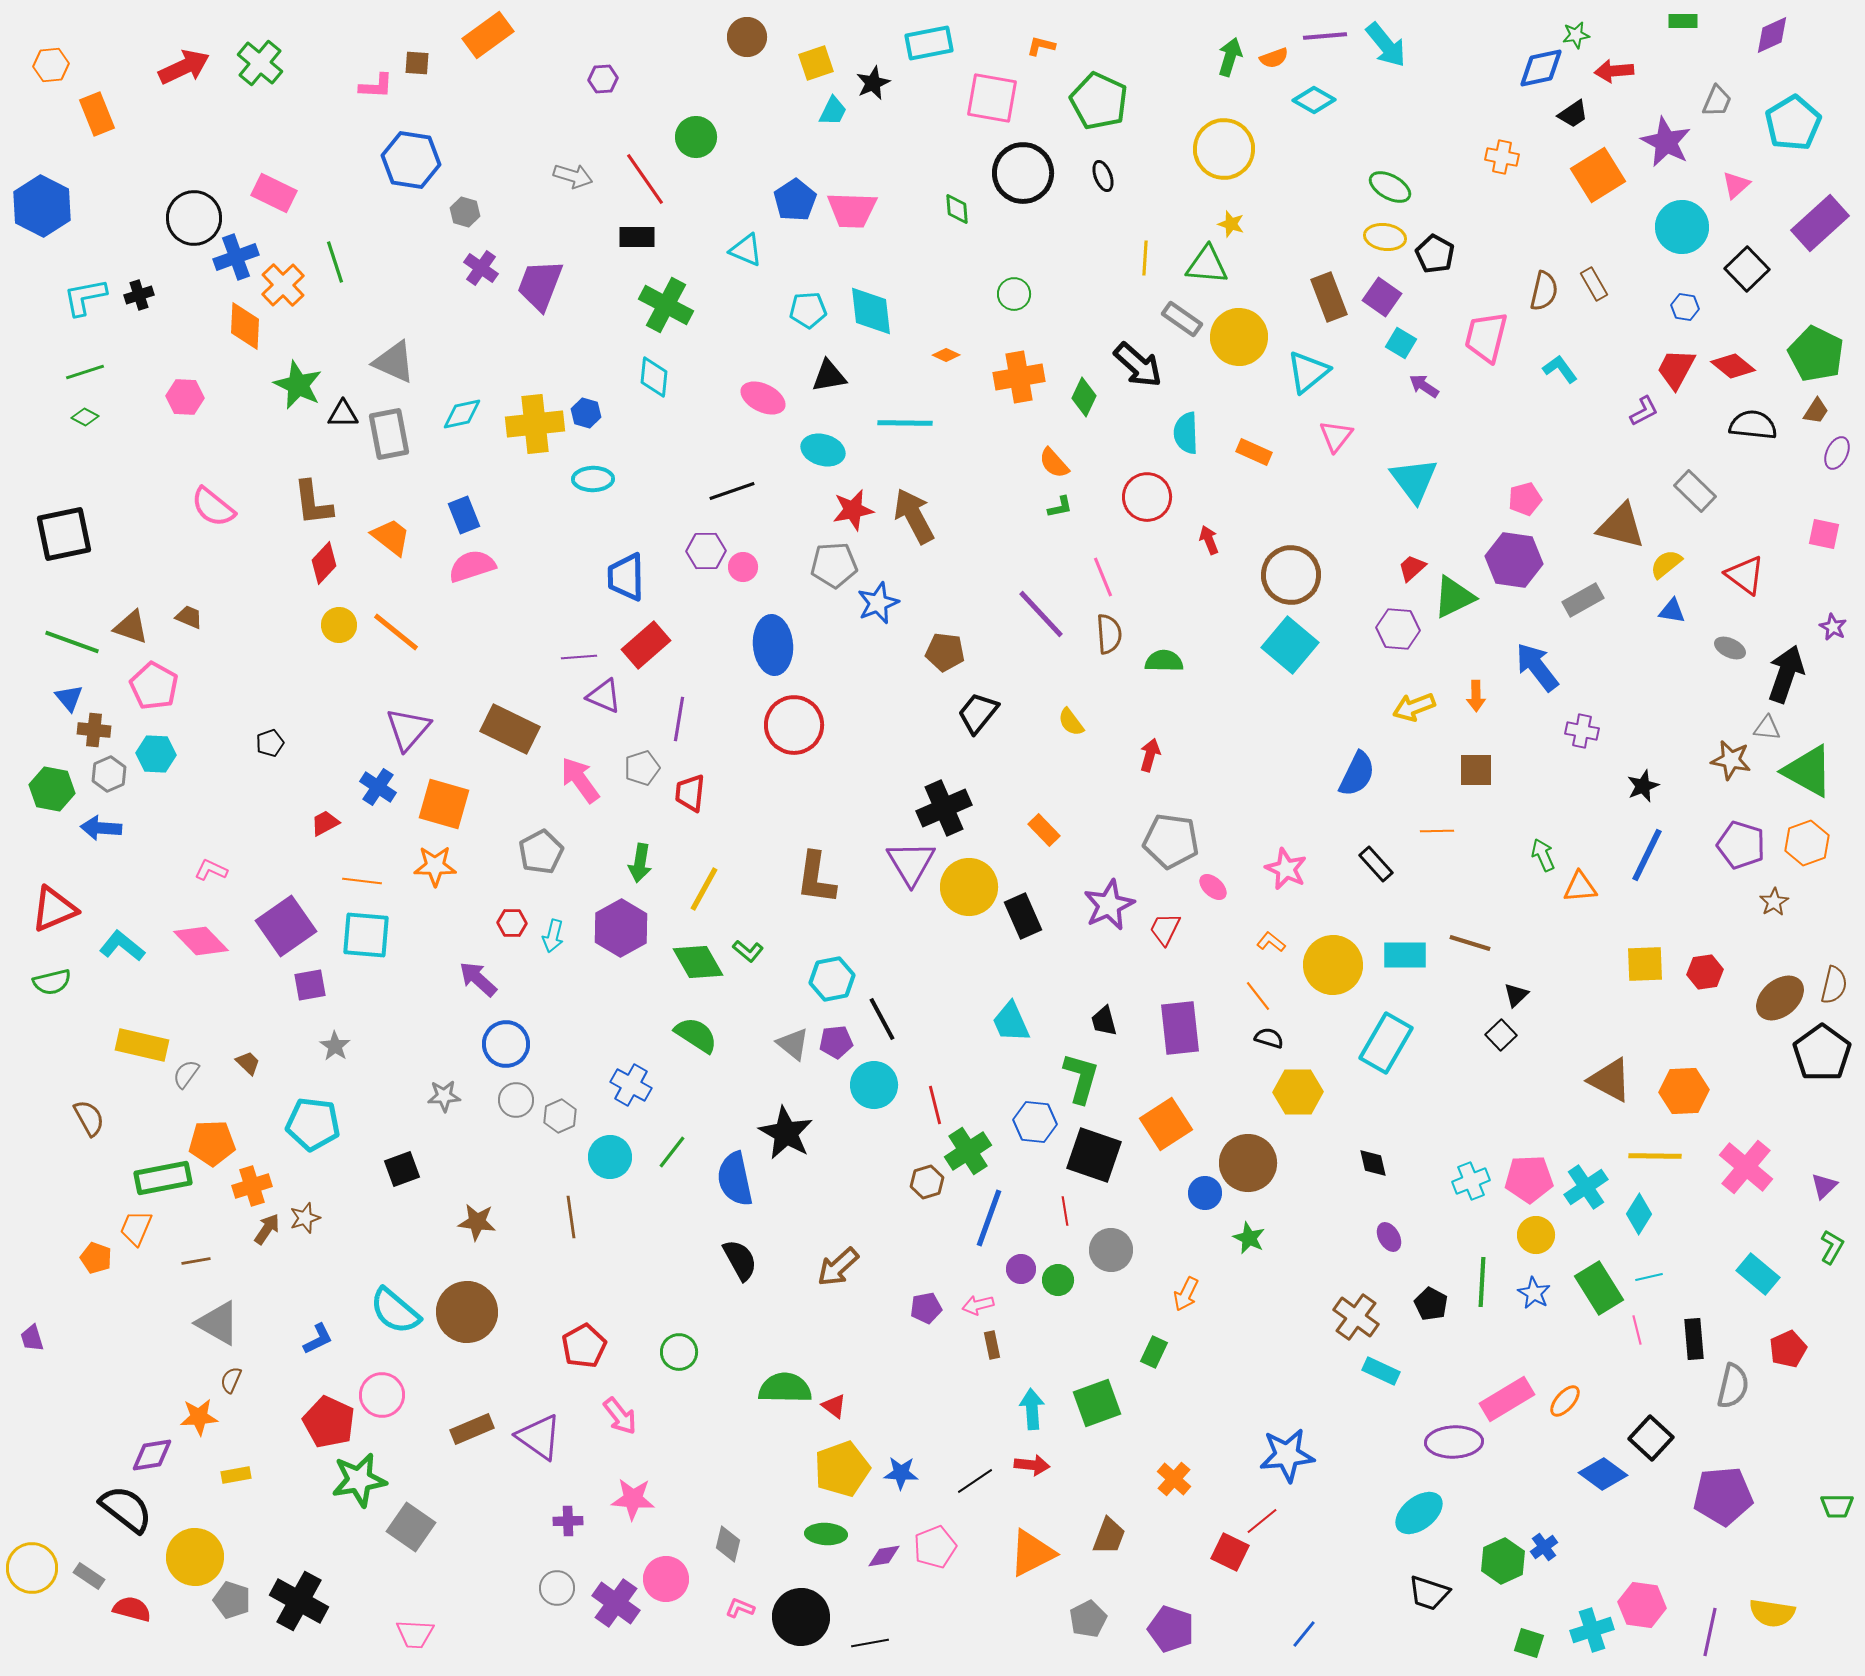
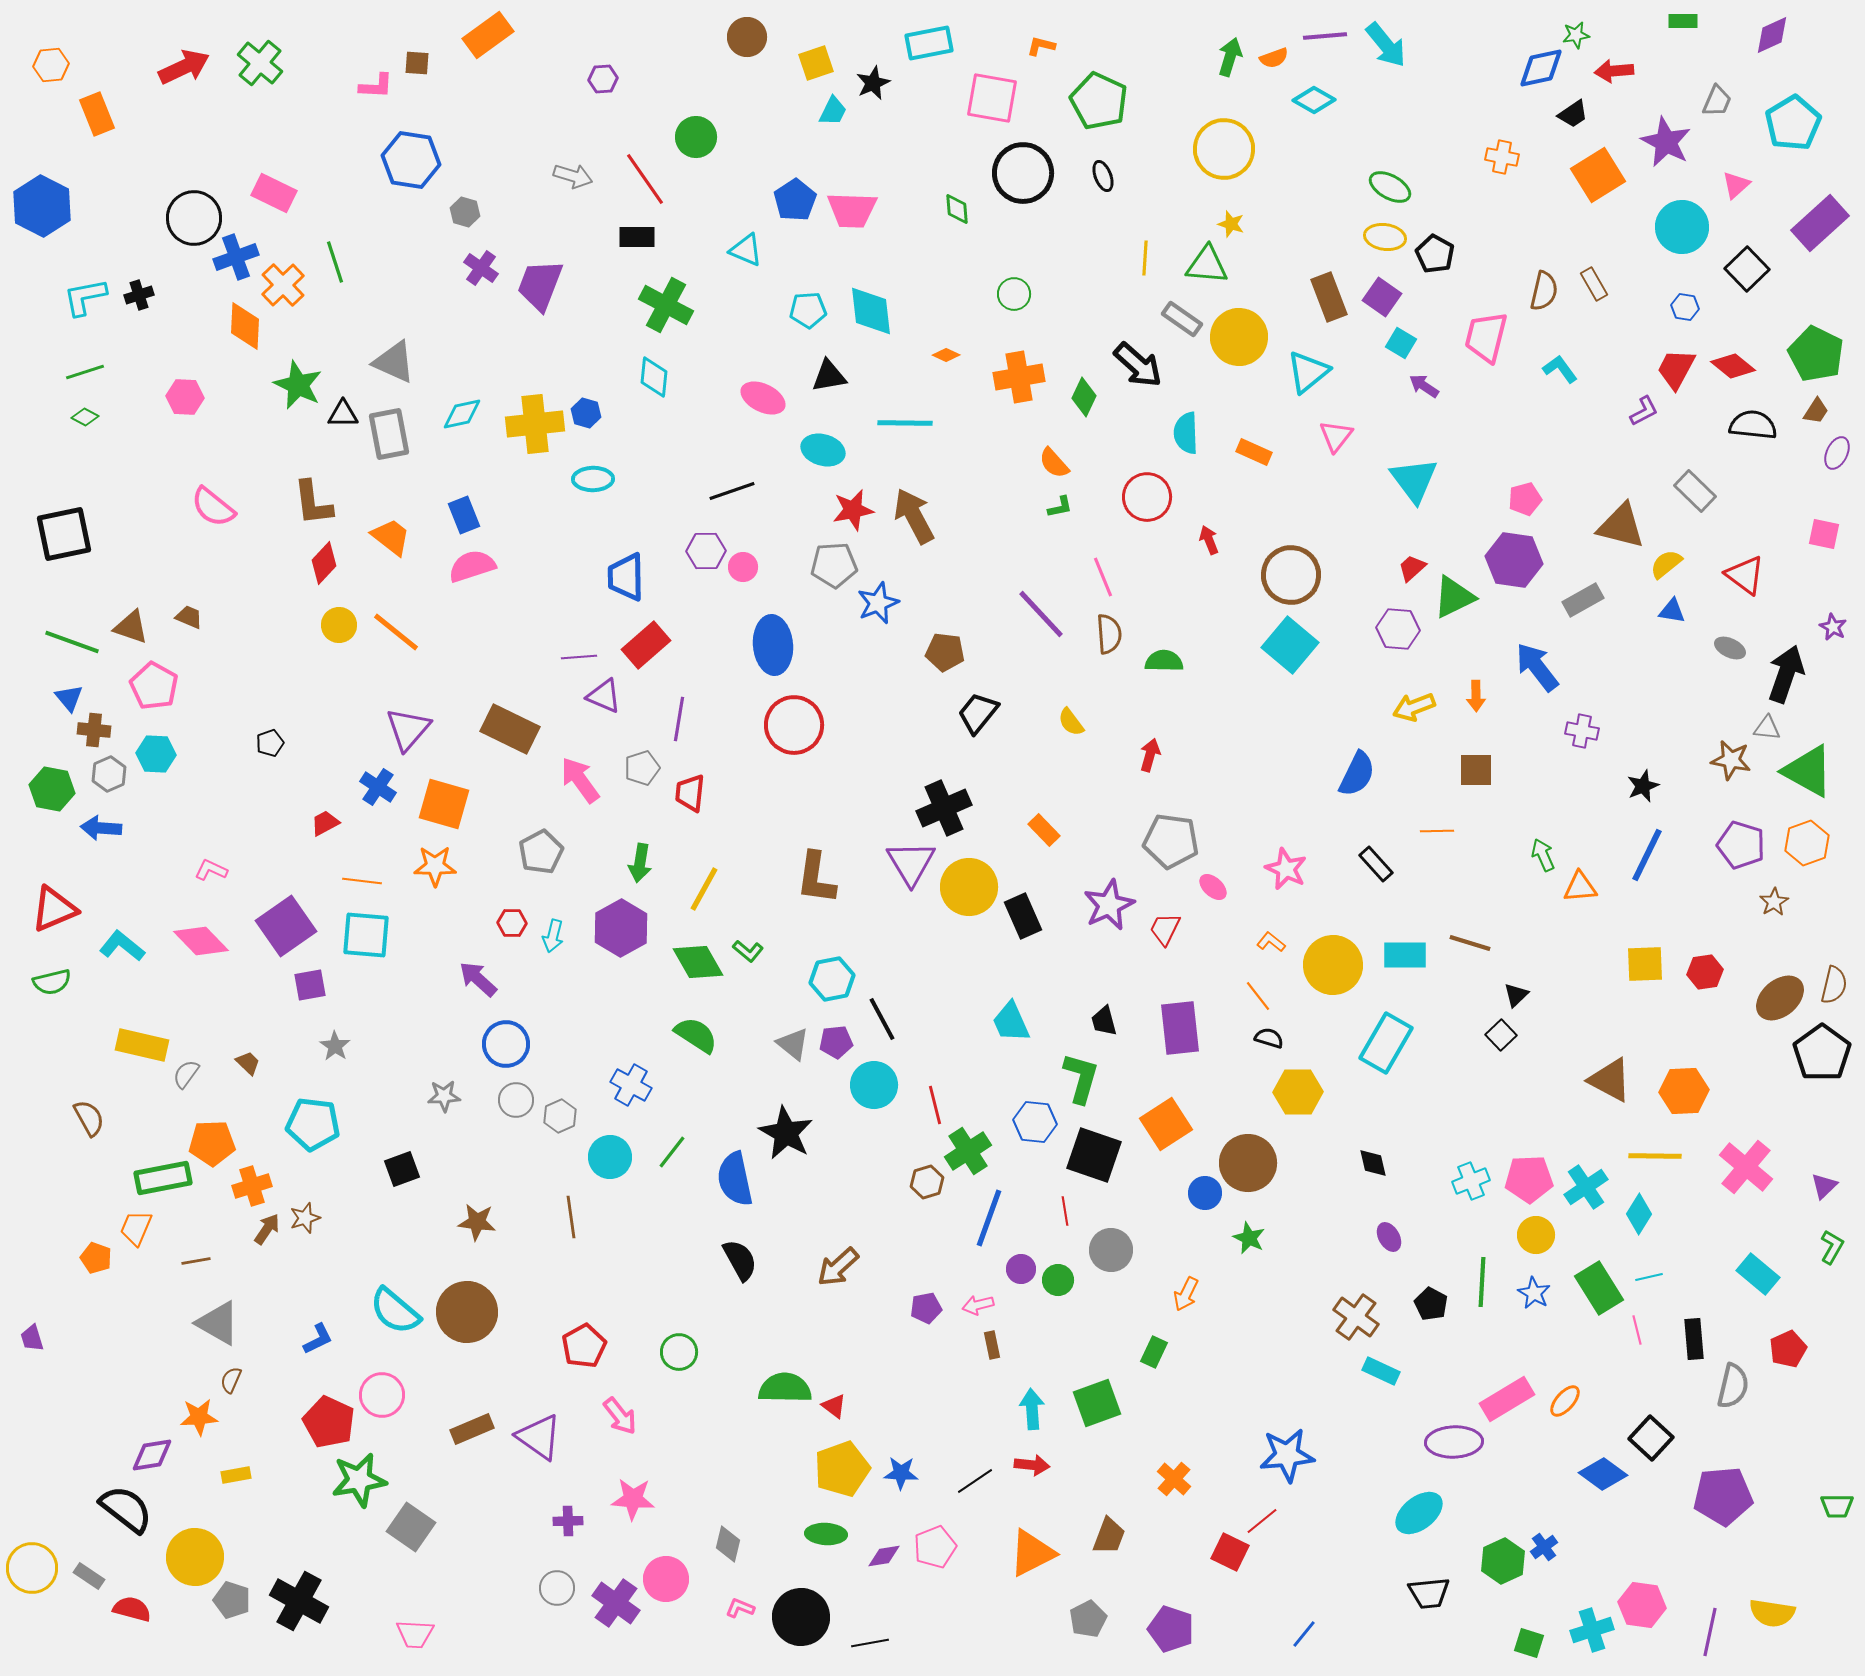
black trapezoid at (1429, 1593): rotated 24 degrees counterclockwise
